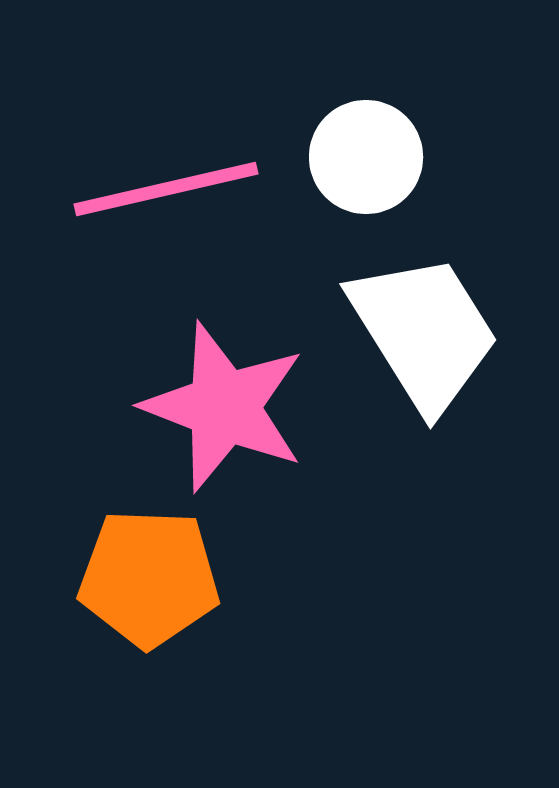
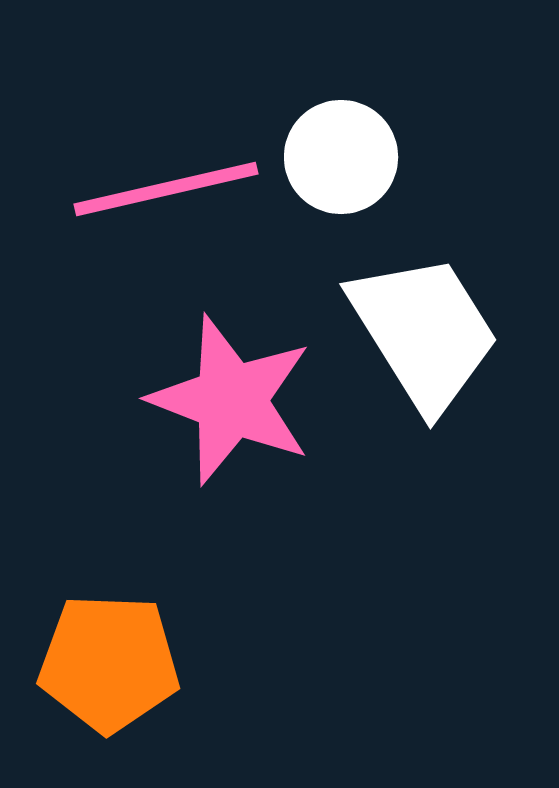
white circle: moved 25 px left
pink star: moved 7 px right, 7 px up
orange pentagon: moved 40 px left, 85 px down
